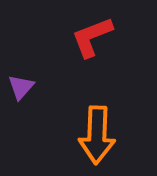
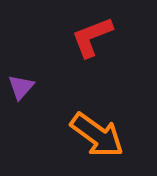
orange arrow: rotated 56 degrees counterclockwise
